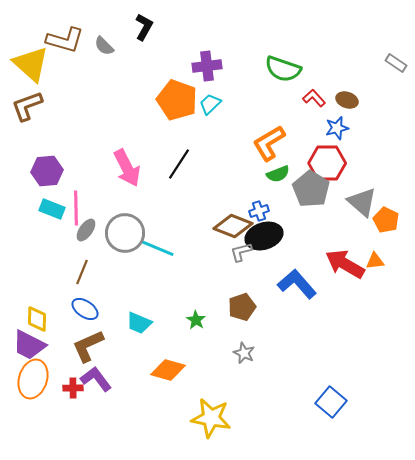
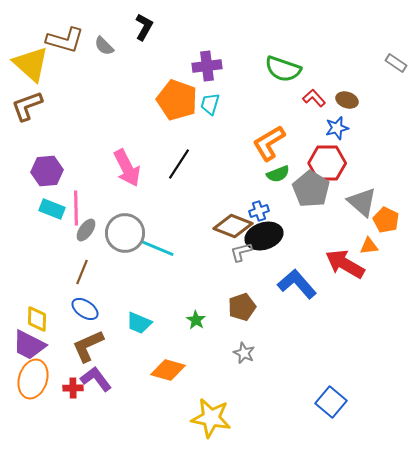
cyan trapezoid at (210, 104): rotated 30 degrees counterclockwise
orange triangle at (375, 261): moved 6 px left, 15 px up
